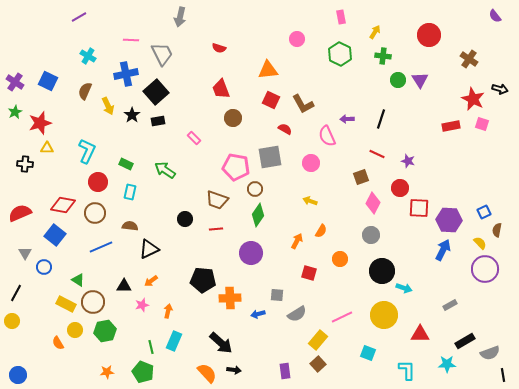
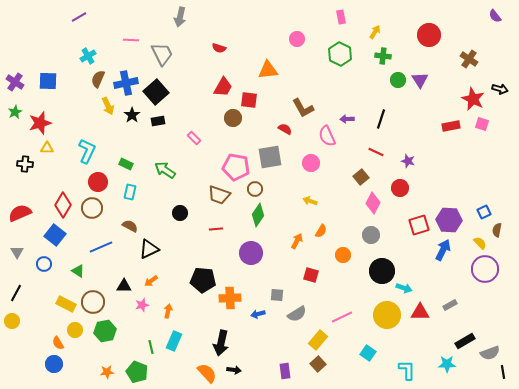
cyan cross at (88, 56): rotated 28 degrees clockwise
blue cross at (126, 74): moved 9 px down
blue square at (48, 81): rotated 24 degrees counterclockwise
red trapezoid at (221, 89): moved 2 px right, 2 px up; rotated 130 degrees counterclockwise
brown semicircle at (85, 91): moved 13 px right, 12 px up
red square at (271, 100): moved 22 px left; rotated 18 degrees counterclockwise
brown L-shape at (303, 104): moved 4 px down
red line at (377, 154): moved 1 px left, 2 px up
brown square at (361, 177): rotated 21 degrees counterclockwise
brown trapezoid at (217, 200): moved 2 px right, 5 px up
red diamond at (63, 205): rotated 70 degrees counterclockwise
red square at (419, 208): moved 17 px down; rotated 20 degrees counterclockwise
brown circle at (95, 213): moved 3 px left, 5 px up
black circle at (185, 219): moved 5 px left, 6 px up
brown semicircle at (130, 226): rotated 21 degrees clockwise
gray triangle at (25, 253): moved 8 px left, 1 px up
orange circle at (340, 259): moved 3 px right, 4 px up
blue circle at (44, 267): moved 3 px up
red square at (309, 273): moved 2 px right, 2 px down
green triangle at (78, 280): moved 9 px up
yellow circle at (384, 315): moved 3 px right
red triangle at (420, 334): moved 22 px up
black arrow at (221, 343): rotated 60 degrees clockwise
cyan square at (368, 353): rotated 14 degrees clockwise
green pentagon at (143, 372): moved 6 px left
blue circle at (18, 375): moved 36 px right, 11 px up
black line at (503, 375): moved 3 px up
